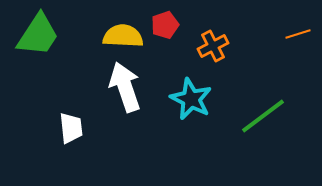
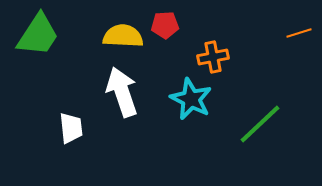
red pentagon: rotated 16 degrees clockwise
orange line: moved 1 px right, 1 px up
orange cross: moved 11 px down; rotated 16 degrees clockwise
white arrow: moved 3 px left, 5 px down
green line: moved 3 px left, 8 px down; rotated 6 degrees counterclockwise
